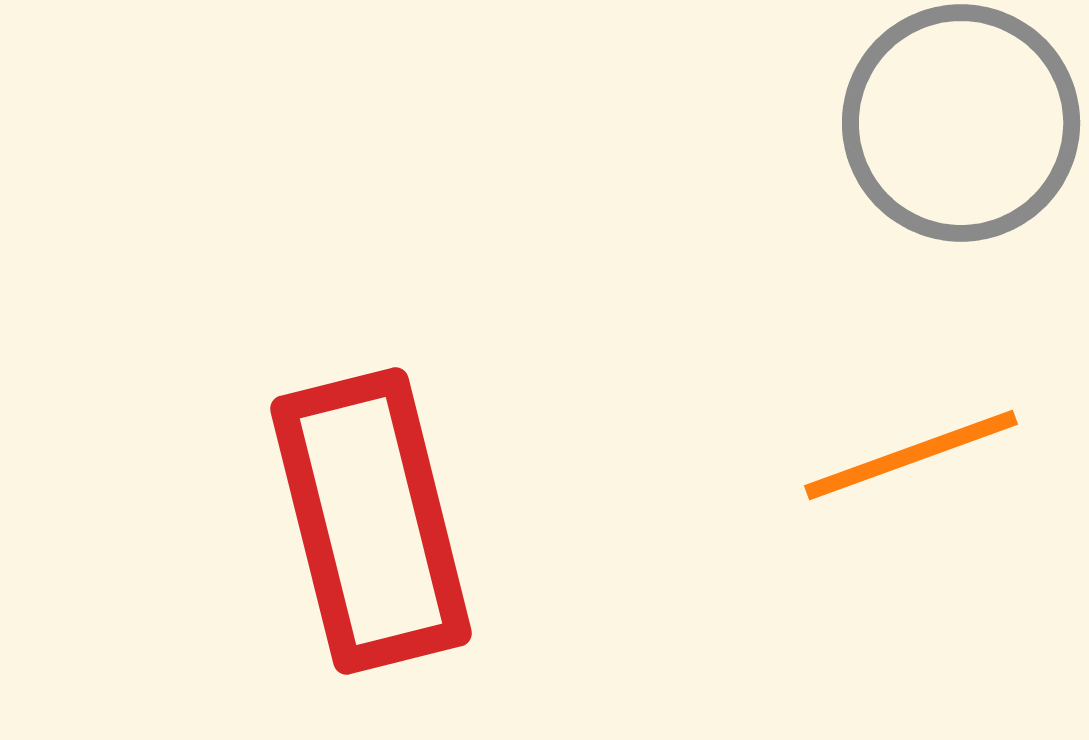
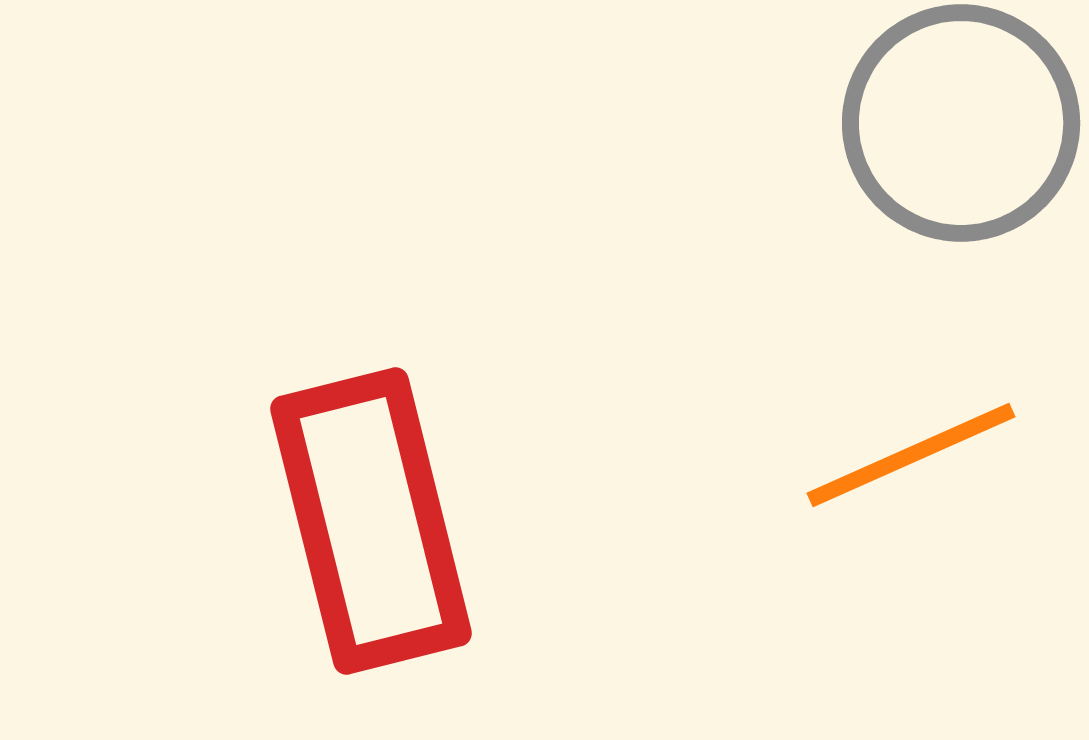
orange line: rotated 4 degrees counterclockwise
